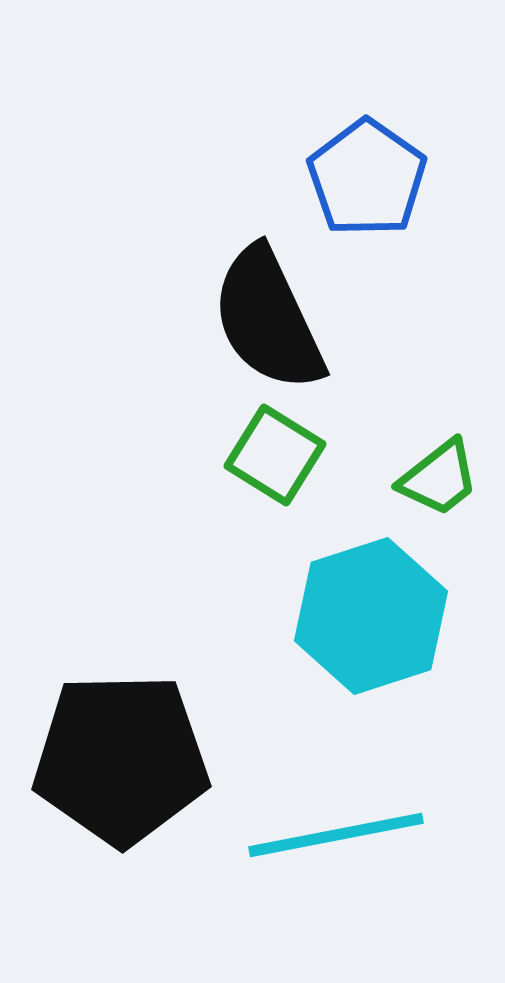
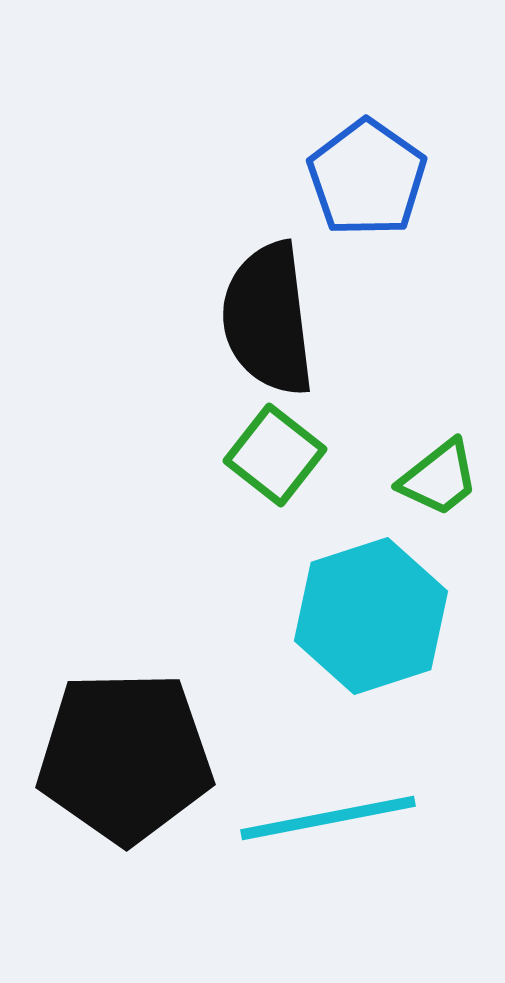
black semicircle: rotated 18 degrees clockwise
green square: rotated 6 degrees clockwise
black pentagon: moved 4 px right, 2 px up
cyan line: moved 8 px left, 17 px up
